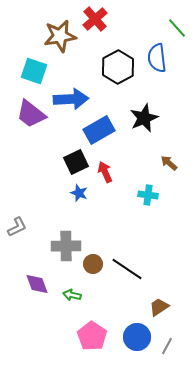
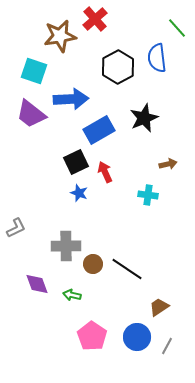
brown arrow: moved 1 px left, 1 px down; rotated 126 degrees clockwise
gray L-shape: moved 1 px left, 1 px down
